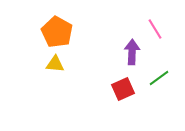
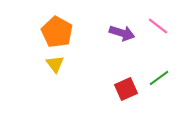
pink line: moved 3 px right, 3 px up; rotated 20 degrees counterclockwise
purple arrow: moved 10 px left, 19 px up; rotated 105 degrees clockwise
yellow triangle: rotated 48 degrees clockwise
red square: moved 3 px right
